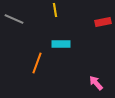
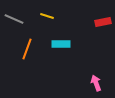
yellow line: moved 8 px left, 6 px down; rotated 64 degrees counterclockwise
orange line: moved 10 px left, 14 px up
pink arrow: rotated 21 degrees clockwise
